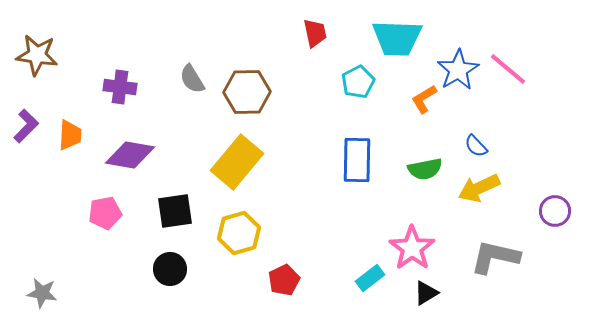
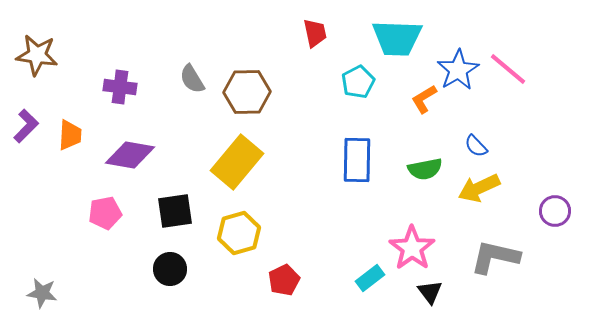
black triangle: moved 4 px right, 1 px up; rotated 36 degrees counterclockwise
